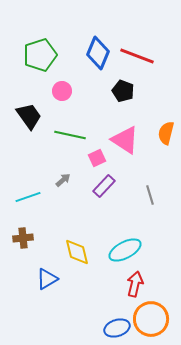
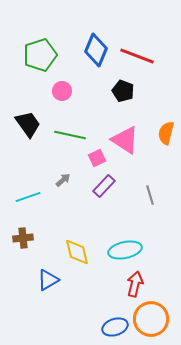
blue diamond: moved 2 px left, 3 px up
black trapezoid: moved 1 px left, 8 px down
cyan ellipse: rotated 16 degrees clockwise
blue triangle: moved 1 px right, 1 px down
blue ellipse: moved 2 px left, 1 px up
